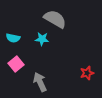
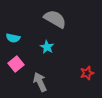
cyan star: moved 5 px right, 8 px down; rotated 24 degrees clockwise
